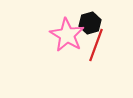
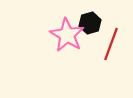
red line: moved 15 px right, 1 px up
